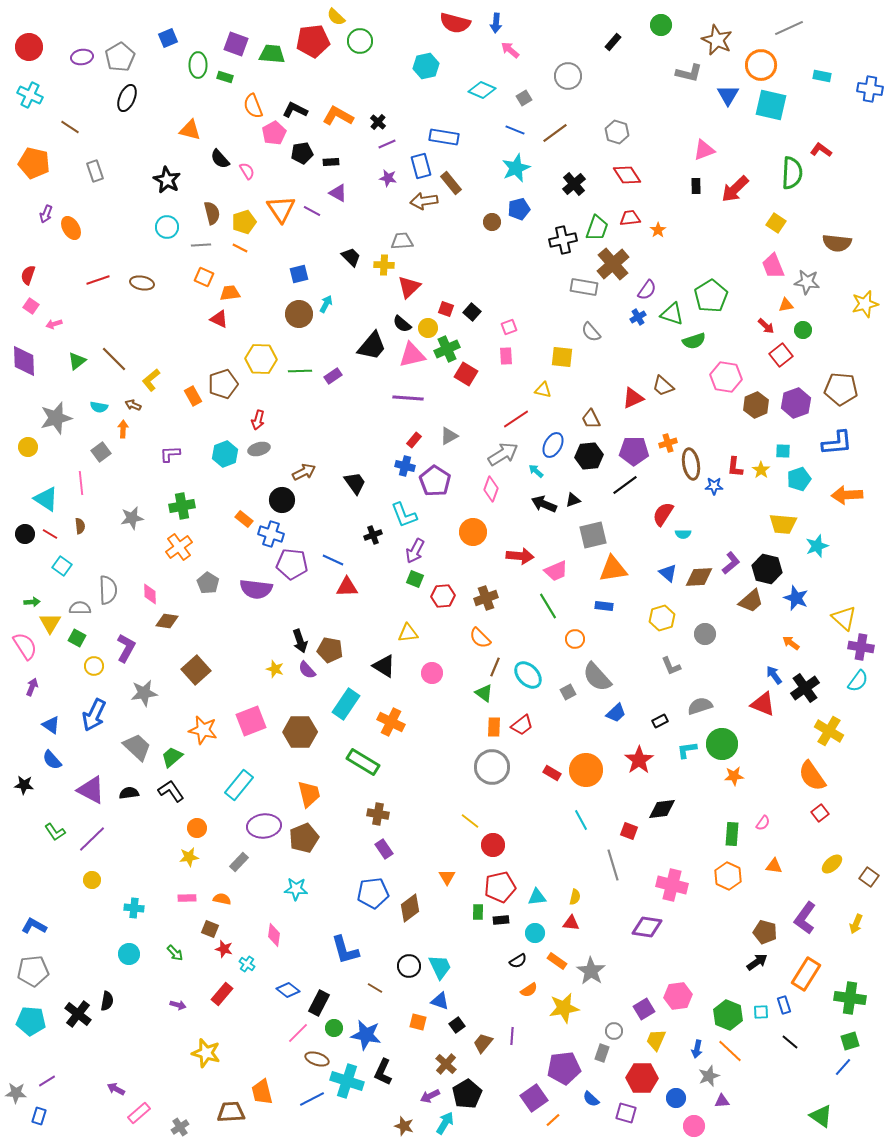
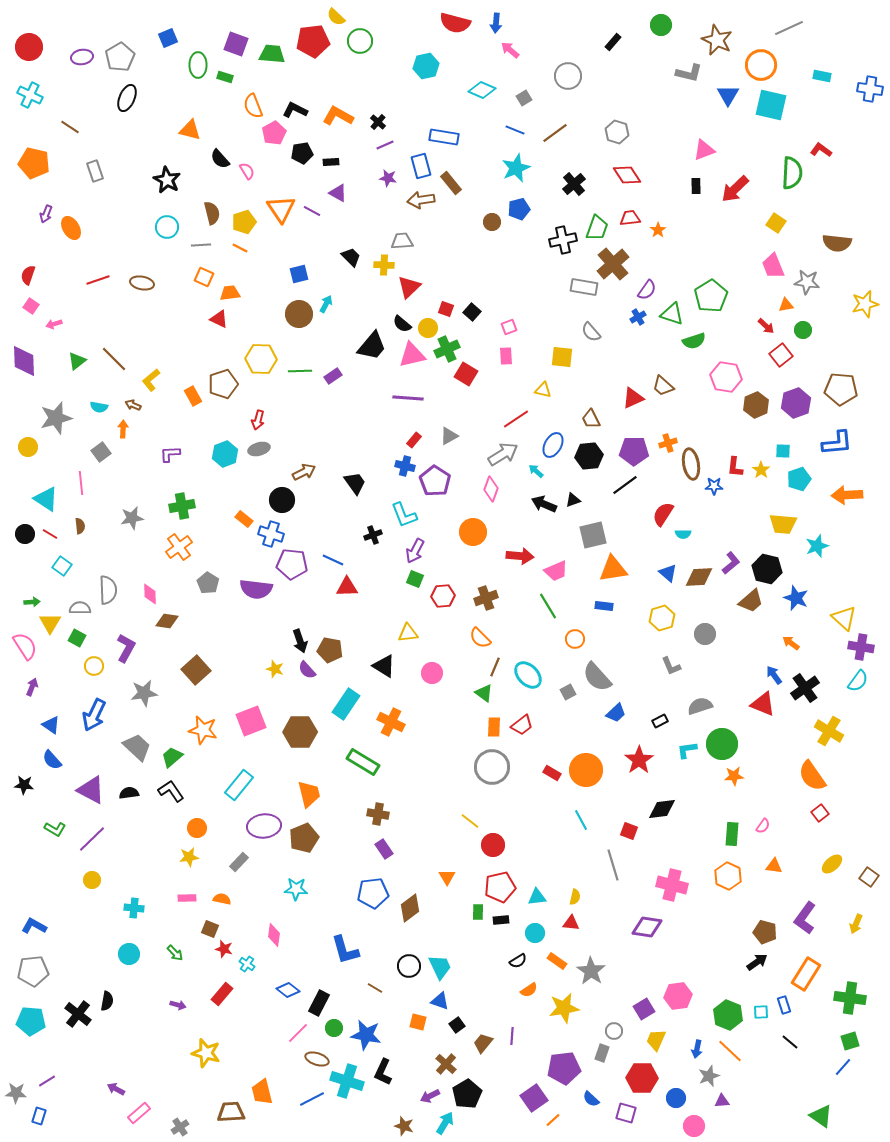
purple line at (387, 144): moved 2 px left, 1 px down
brown arrow at (424, 201): moved 3 px left, 1 px up
pink semicircle at (763, 823): moved 3 px down
green L-shape at (55, 832): moved 3 px up; rotated 25 degrees counterclockwise
